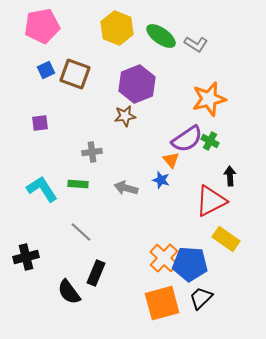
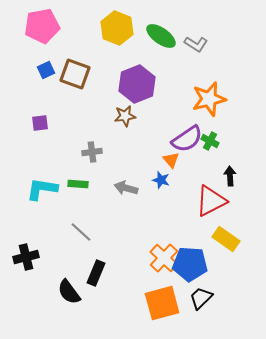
cyan L-shape: rotated 48 degrees counterclockwise
